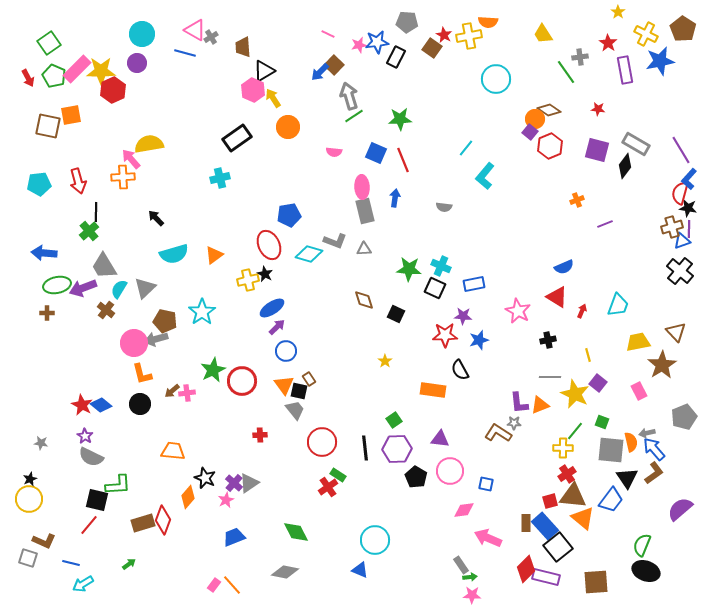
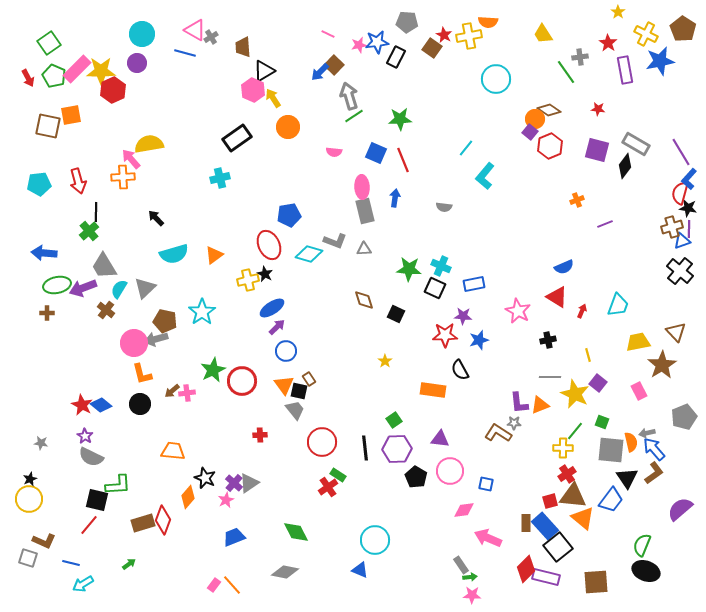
purple line at (681, 150): moved 2 px down
